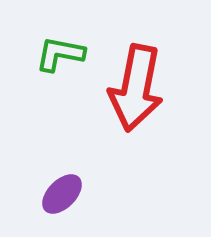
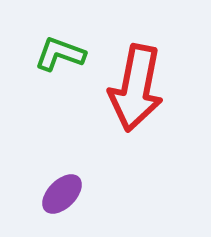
green L-shape: rotated 9 degrees clockwise
